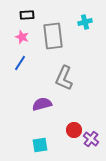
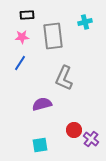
pink star: rotated 24 degrees counterclockwise
